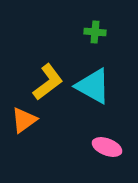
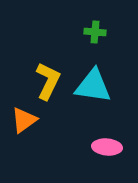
yellow L-shape: moved 1 px up; rotated 27 degrees counterclockwise
cyan triangle: rotated 21 degrees counterclockwise
pink ellipse: rotated 16 degrees counterclockwise
